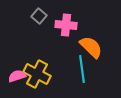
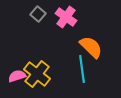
gray square: moved 1 px left, 2 px up
pink cross: moved 8 px up; rotated 30 degrees clockwise
yellow cross: rotated 12 degrees clockwise
